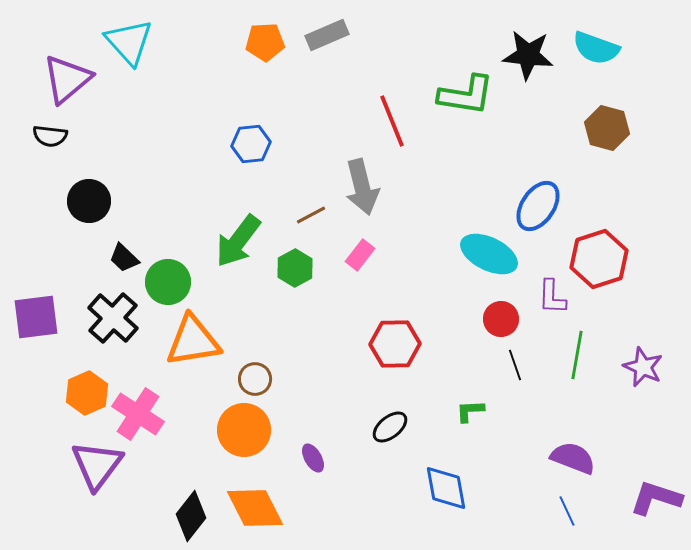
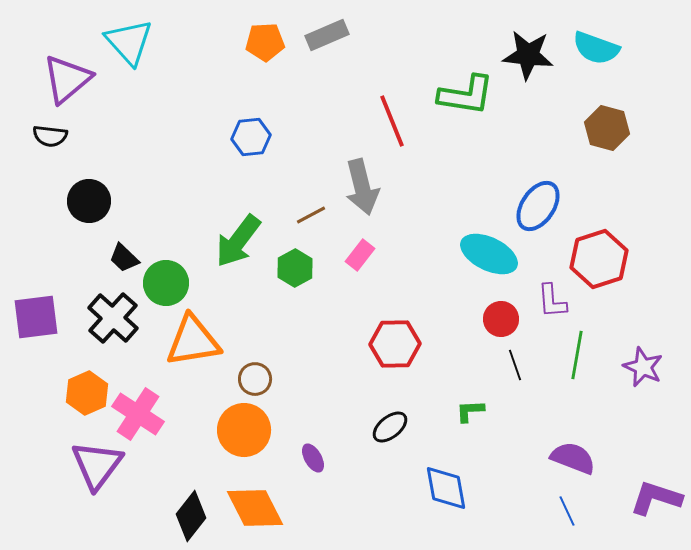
blue hexagon at (251, 144): moved 7 px up
green circle at (168, 282): moved 2 px left, 1 px down
purple L-shape at (552, 297): moved 4 px down; rotated 6 degrees counterclockwise
